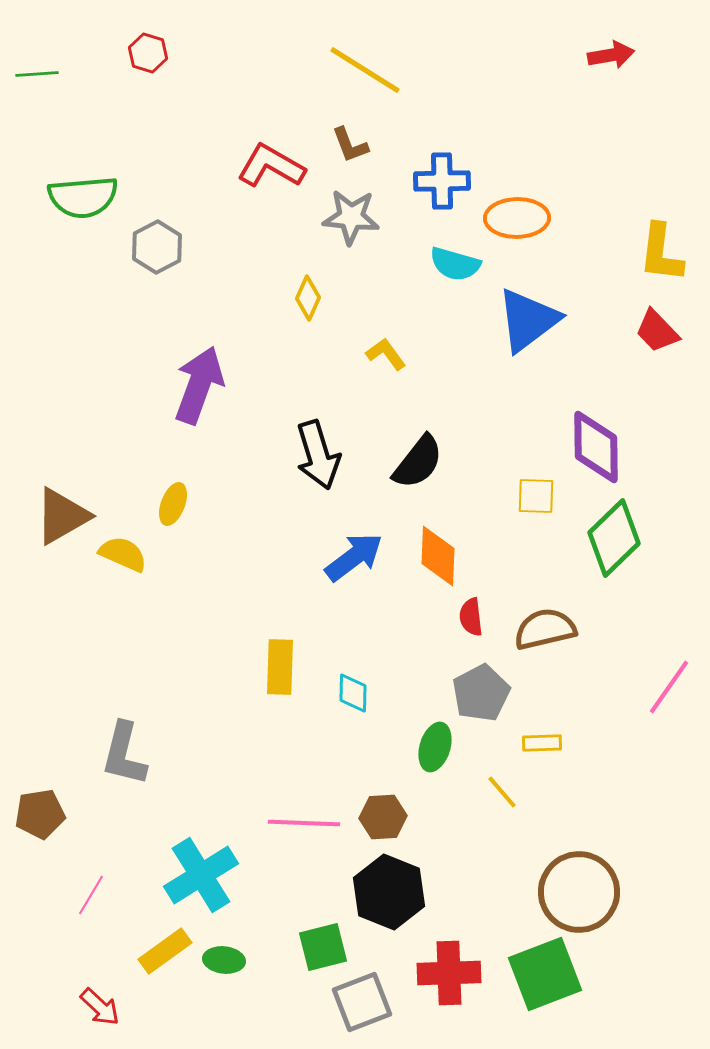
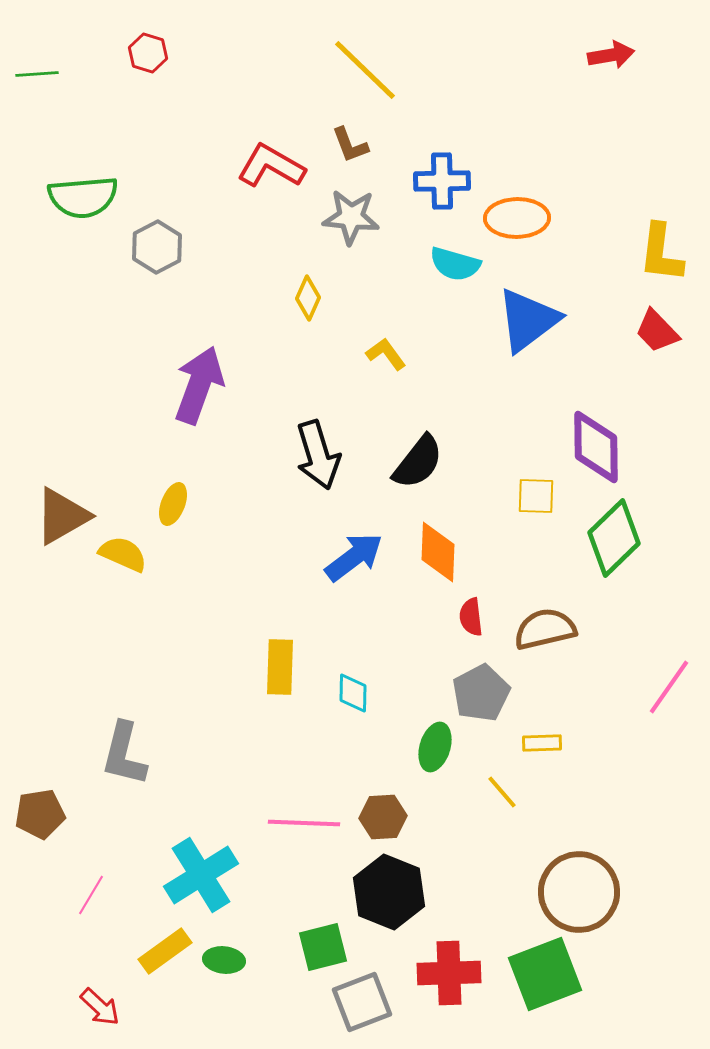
yellow line at (365, 70): rotated 12 degrees clockwise
orange diamond at (438, 556): moved 4 px up
